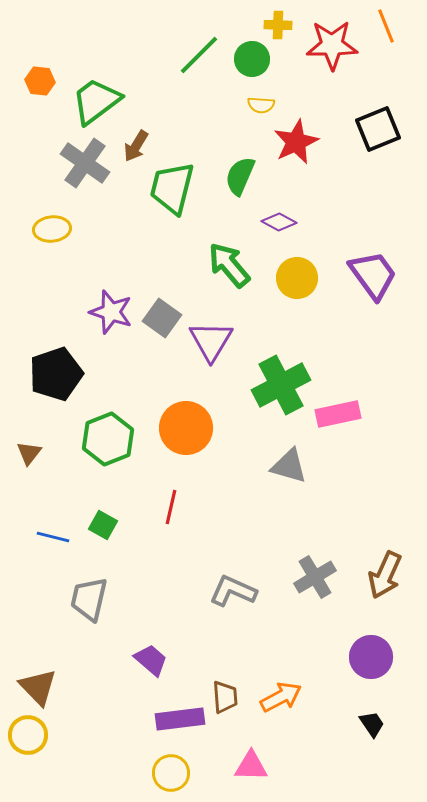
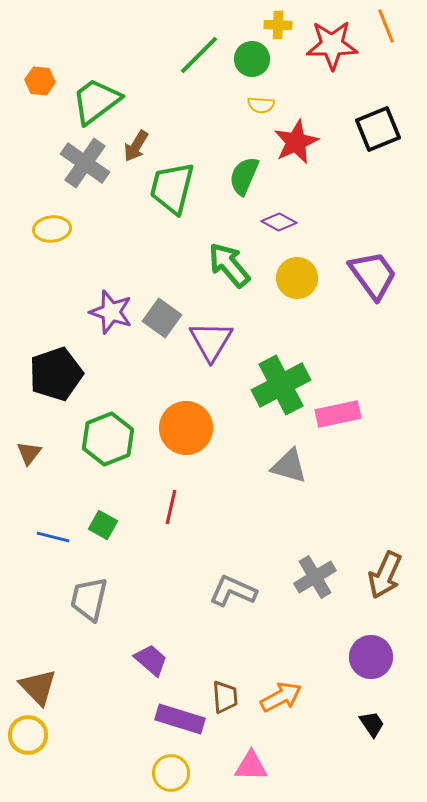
green semicircle at (240, 176): moved 4 px right
purple rectangle at (180, 719): rotated 24 degrees clockwise
